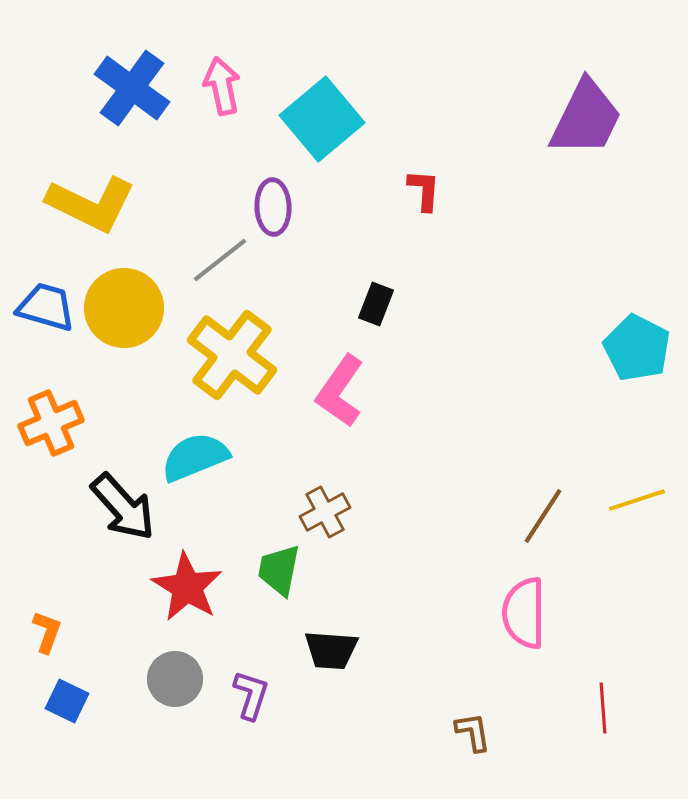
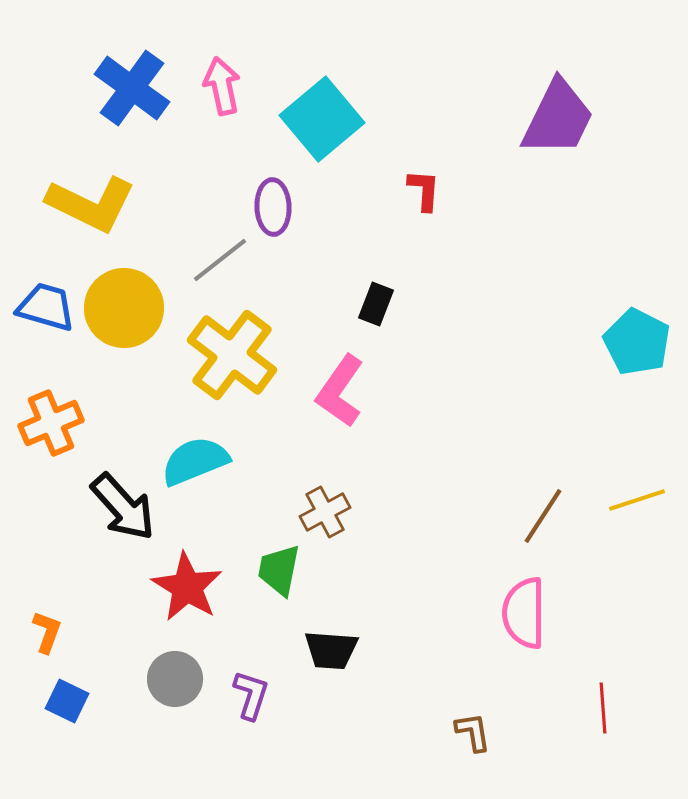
purple trapezoid: moved 28 px left
cyan pentagon: moved 6 px up
cyan semicircle: moved 4 px down
